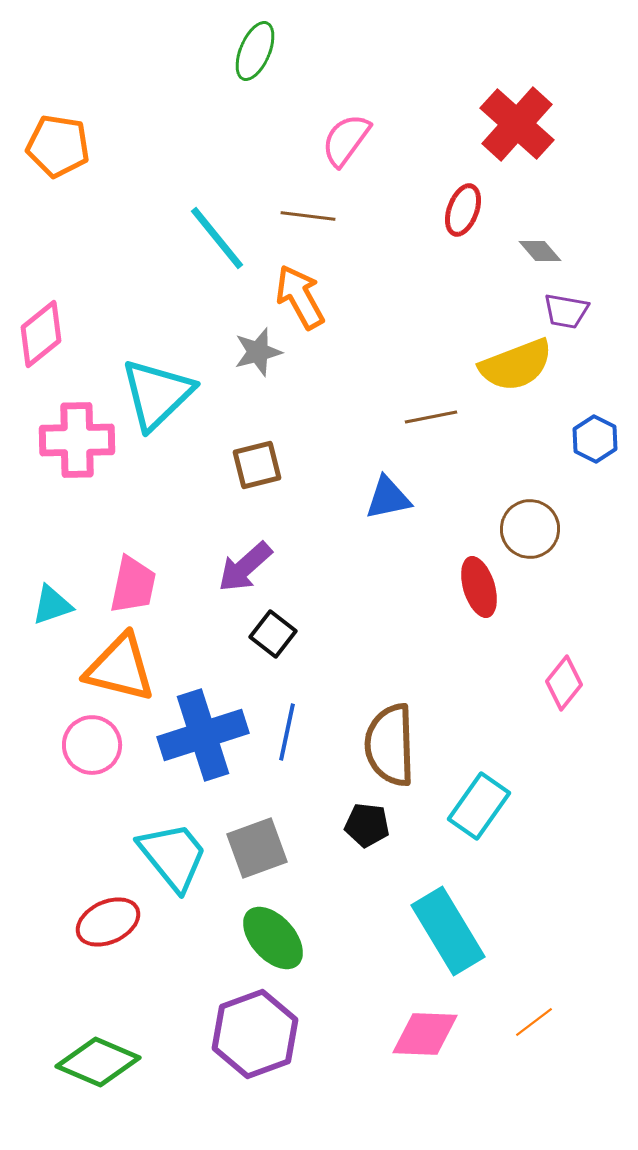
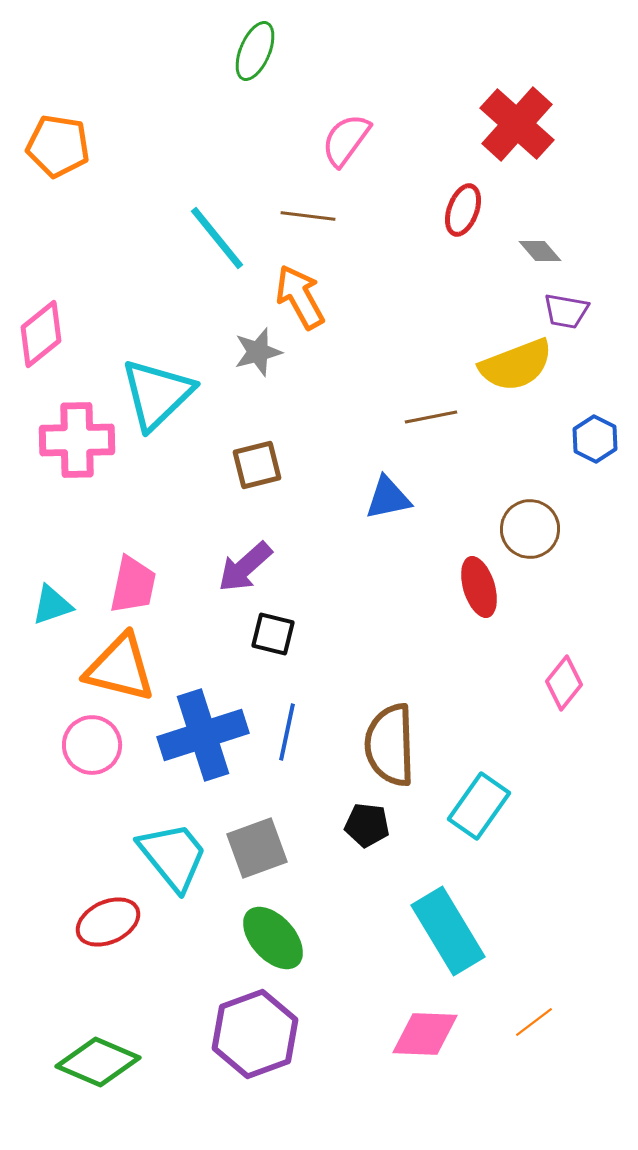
black square at (273, 634): rotated 24 degrees counterclockwise
